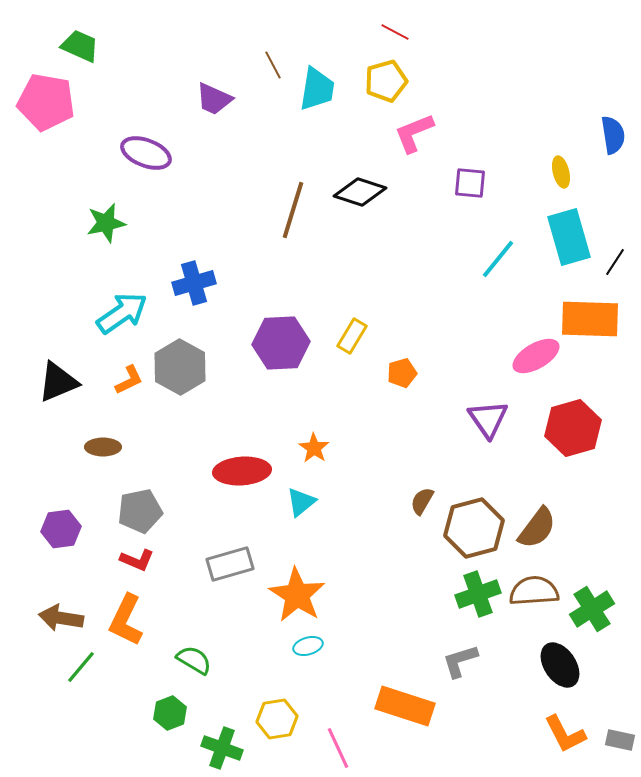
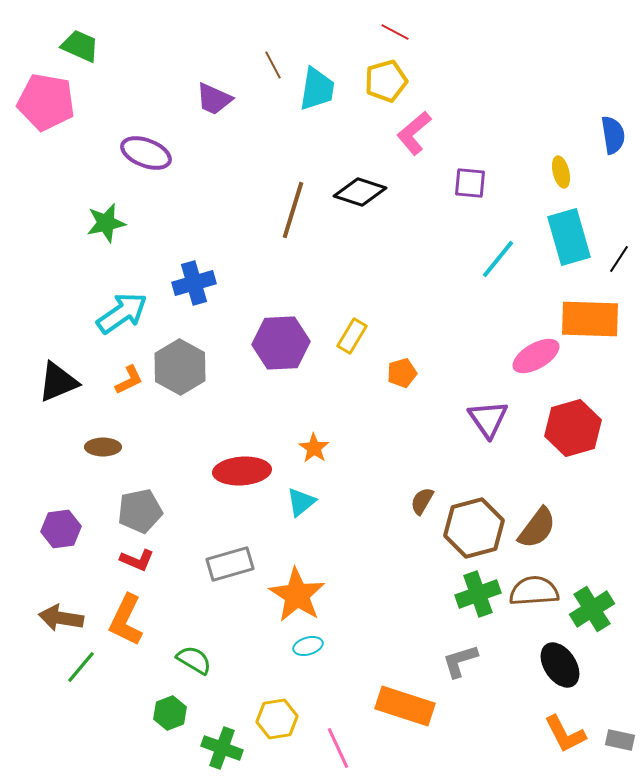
pink L-shape at (414, 133): rotated 18 degrees counterclockwise
black line at (615, 262): moved 4 px right, 3 px up
